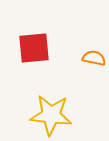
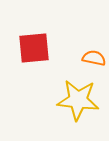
yellow star: moved 27 px right, 15 px up
